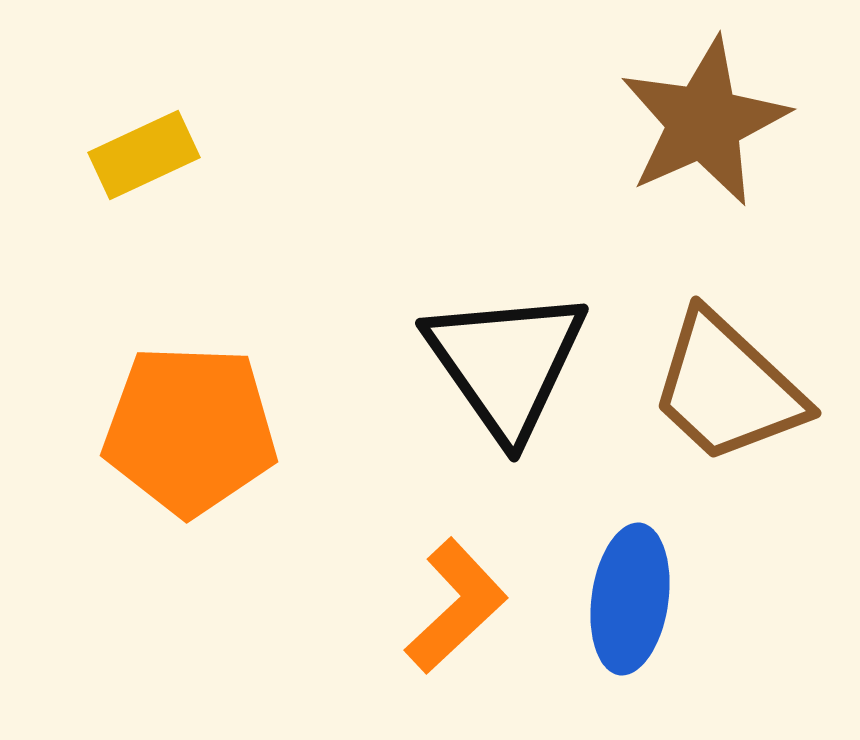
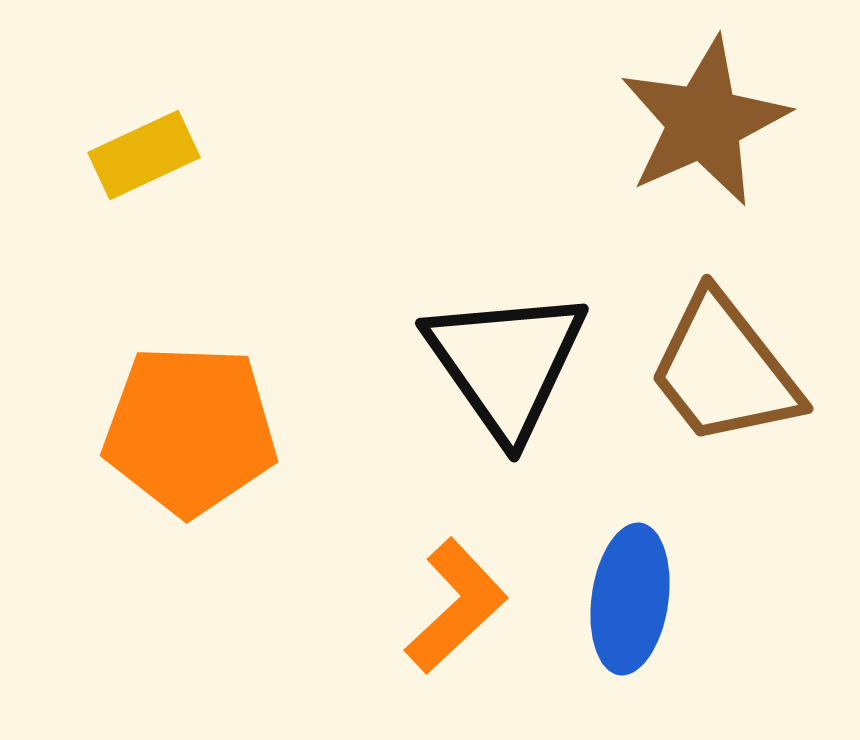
brown trapezoid: moved 3 px left, 18 px up; rotated 9 degrees clockwise
